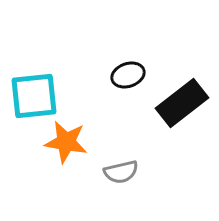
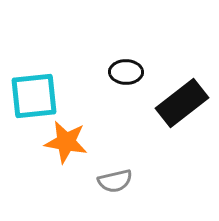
black ellipse: moved 2 px left, 3 px up; rotated 20 degrees clockwise
gray semicircle: moved 6 px left, 9 px down
